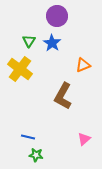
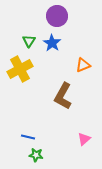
yellow cross: rotated 25 degrees clockwise
